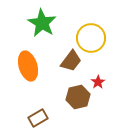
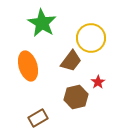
brown hexagon: moved 2 px left
